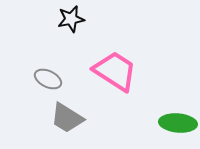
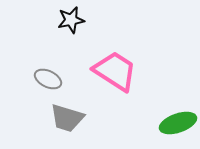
black star: moved 1 px down
gray trapezoid: rotated 15 degrees counterclockwise
green ellipse: rotated 24 degrees counterclockwise
